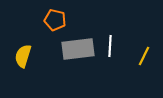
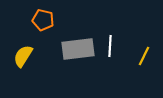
orange pentagon: moved 12 px left
yellow semicircle: rotated 15 degrees clockwise
